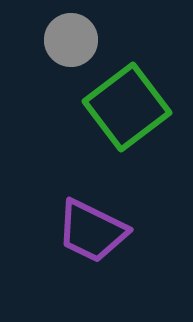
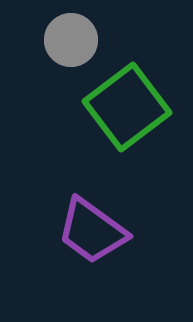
purple trapezoid: rotated 10 degrees clockwise
